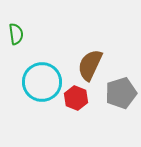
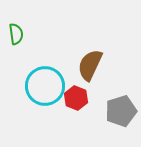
cyan circle: moved 3 px right, 4 px down
gray pentagon: moved 18 px down
